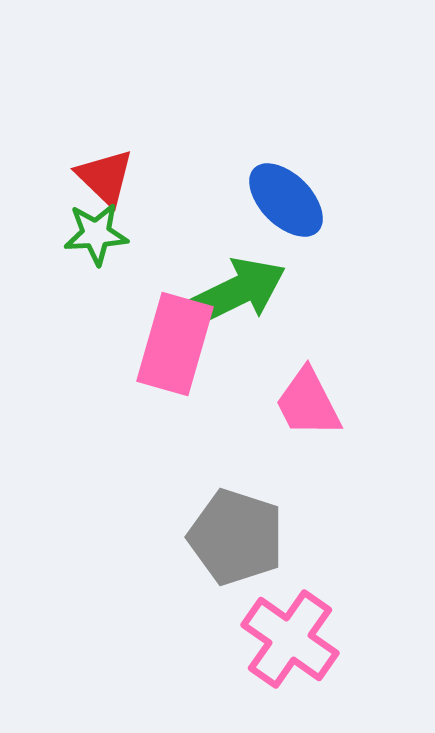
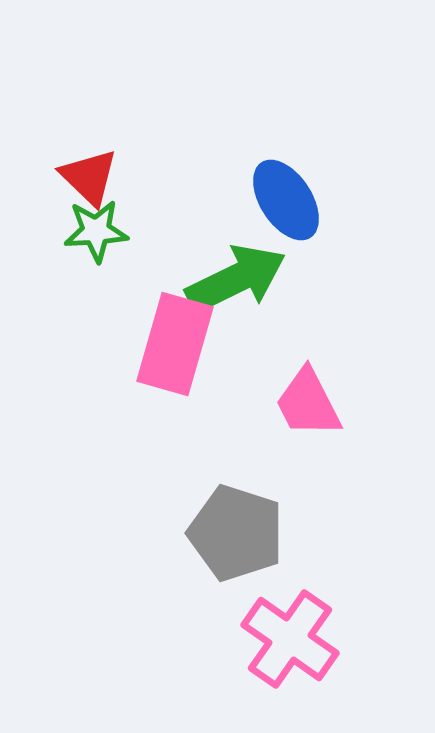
red triangle: moved 16 px left
blue ellipse: rotated 12 degrees clockwise
green star: moved 3 px up
green arrow: moved 13 px up
gray pentagon: moved 4 px up
